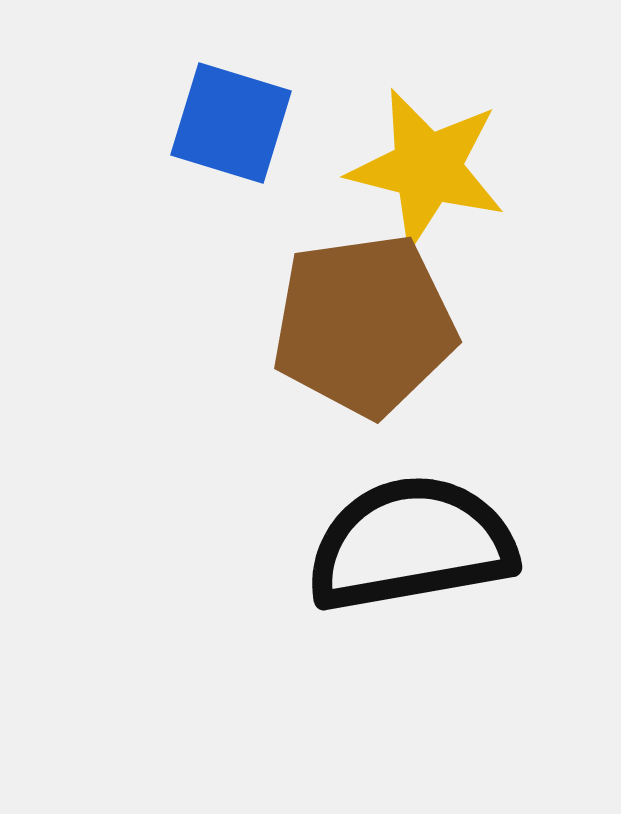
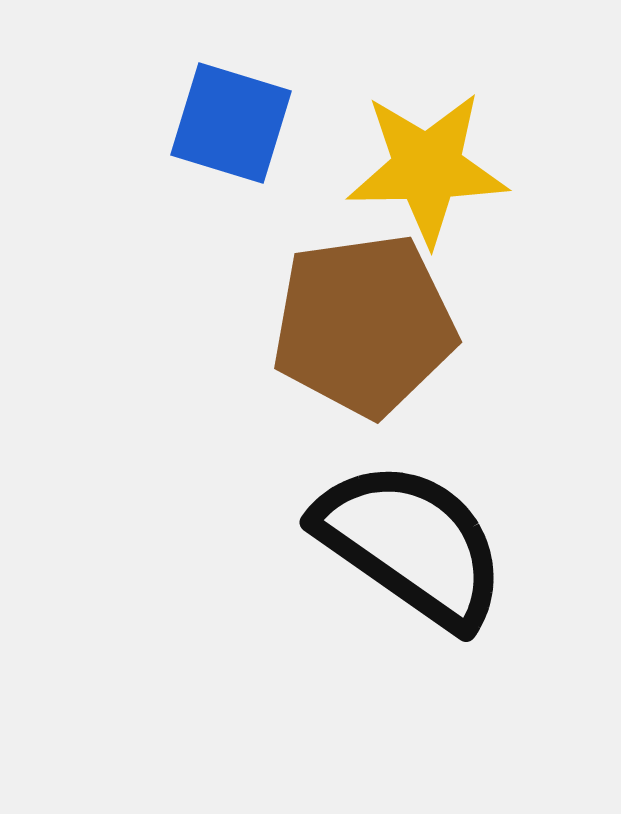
yellow star: rotated 15 degrees counterclockwise
black semicircle: rotated 45 degrees clockwise
